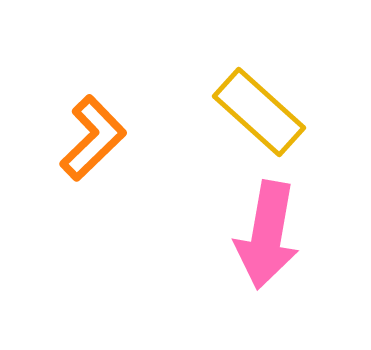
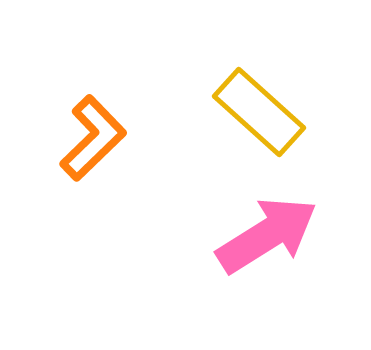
pink arrow: rotated 132 degrees counterclockwise
